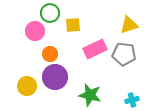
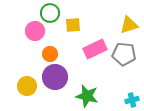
green star: moved 3 px left, 1 px down
